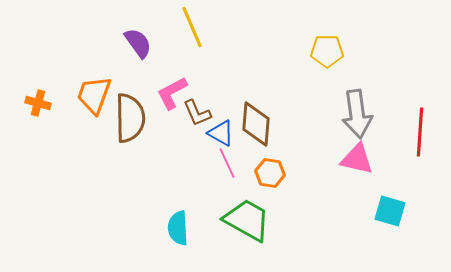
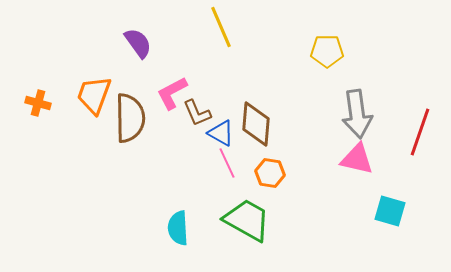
yellow line: moved 29 px right
red line: rotated 15 degrees clockwise
